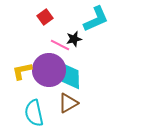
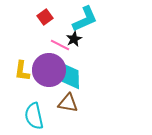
cyan L-shape: moved 11 px left
black star: rotated 14 degrees counterclockwise
yellow L-shape: rotated 70 degrees counterclockwise
brown triangle: rotated 40 degrees clockwise
cyan semicircle: moved 3 px down
